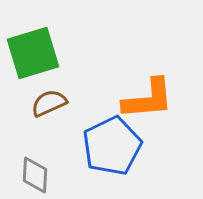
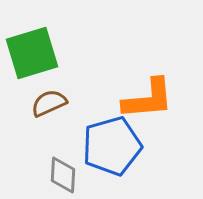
green square: moved 1 px left
blue pentagon: rotated 10 degrees clockwise
gray diamond: moved 28 px right
